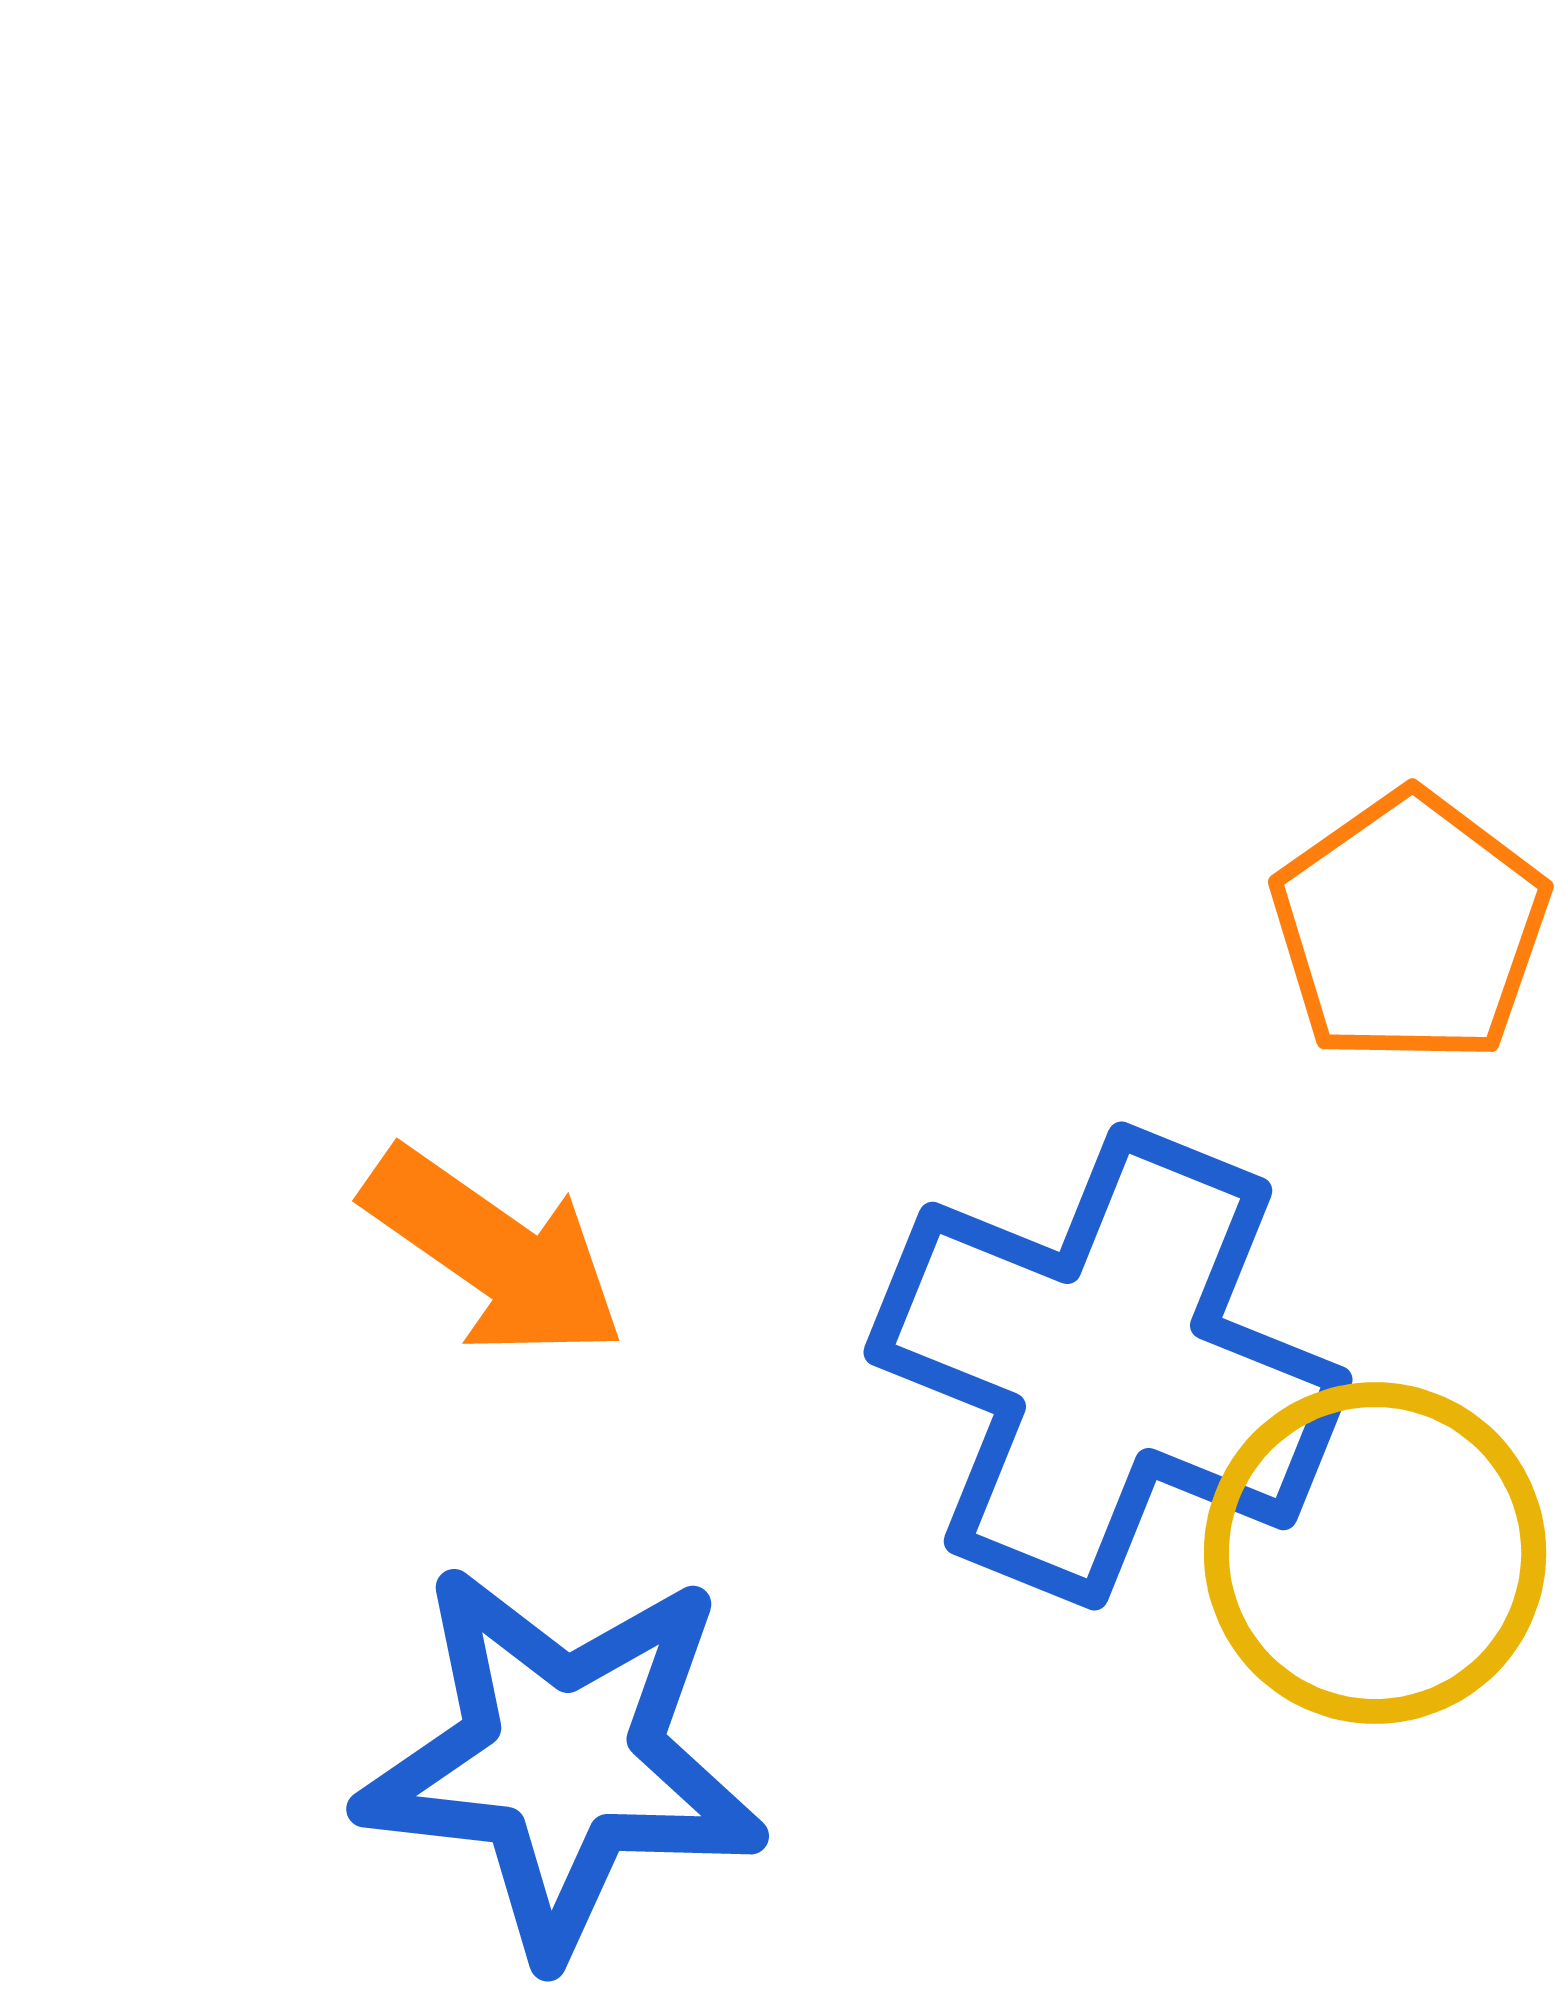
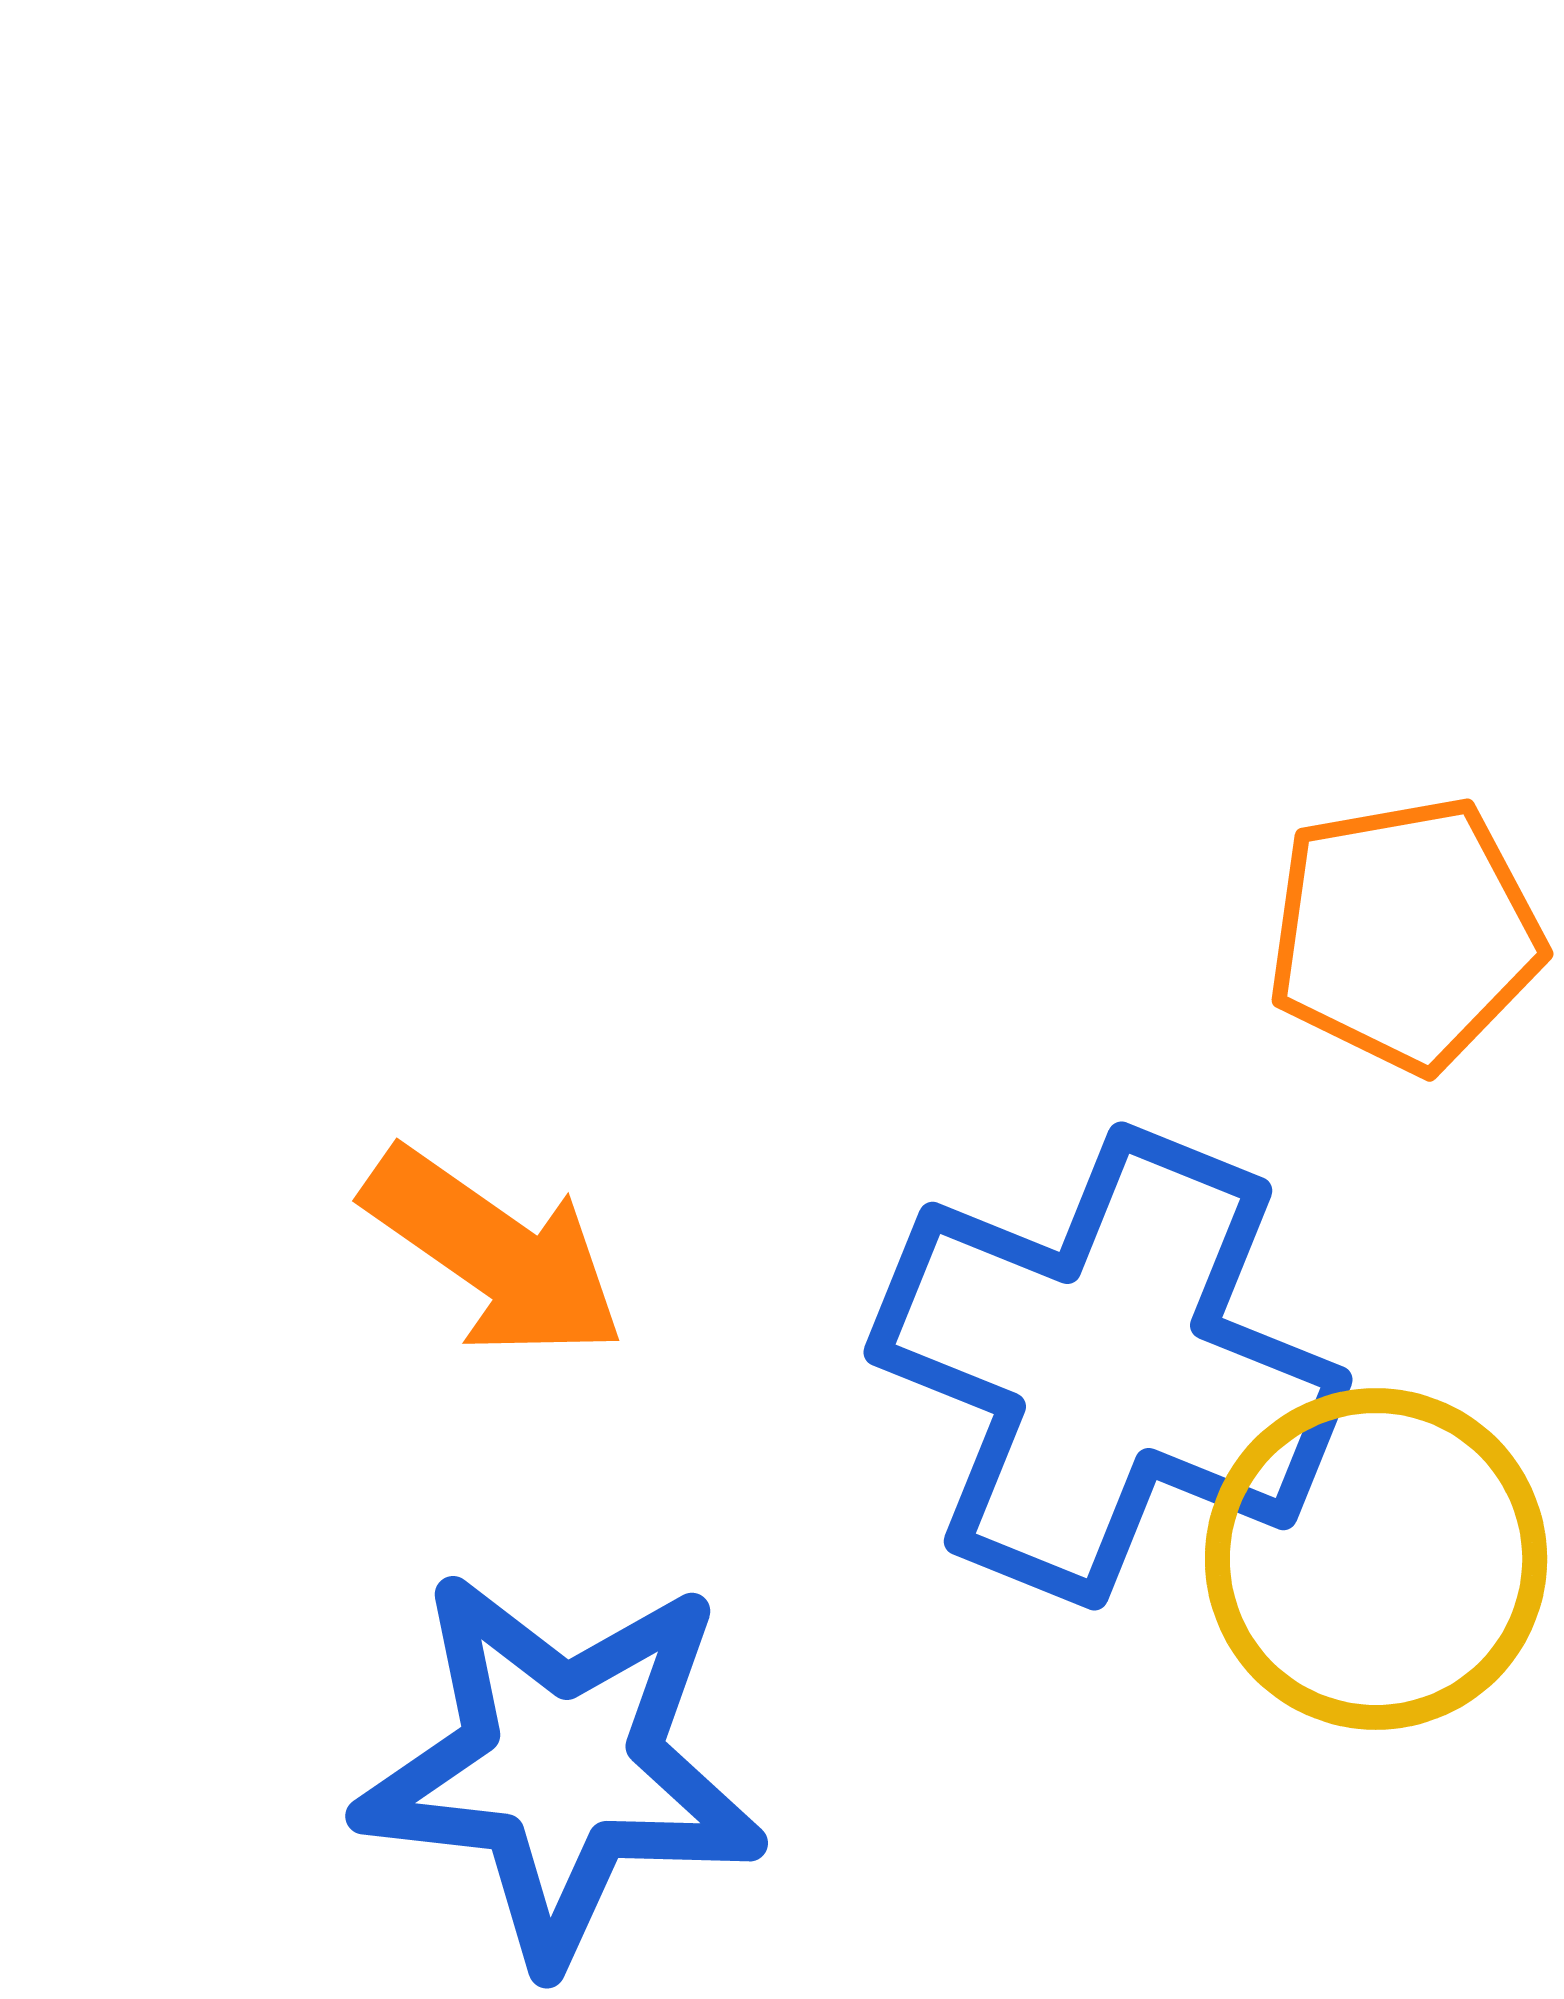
orange pentagon: moved 5 px left, 6 px down; rotated 25 degrees clockwise
yellow circle: moved 1 px right, 6 px down
blue star: moved 1 px left, 7 px down
